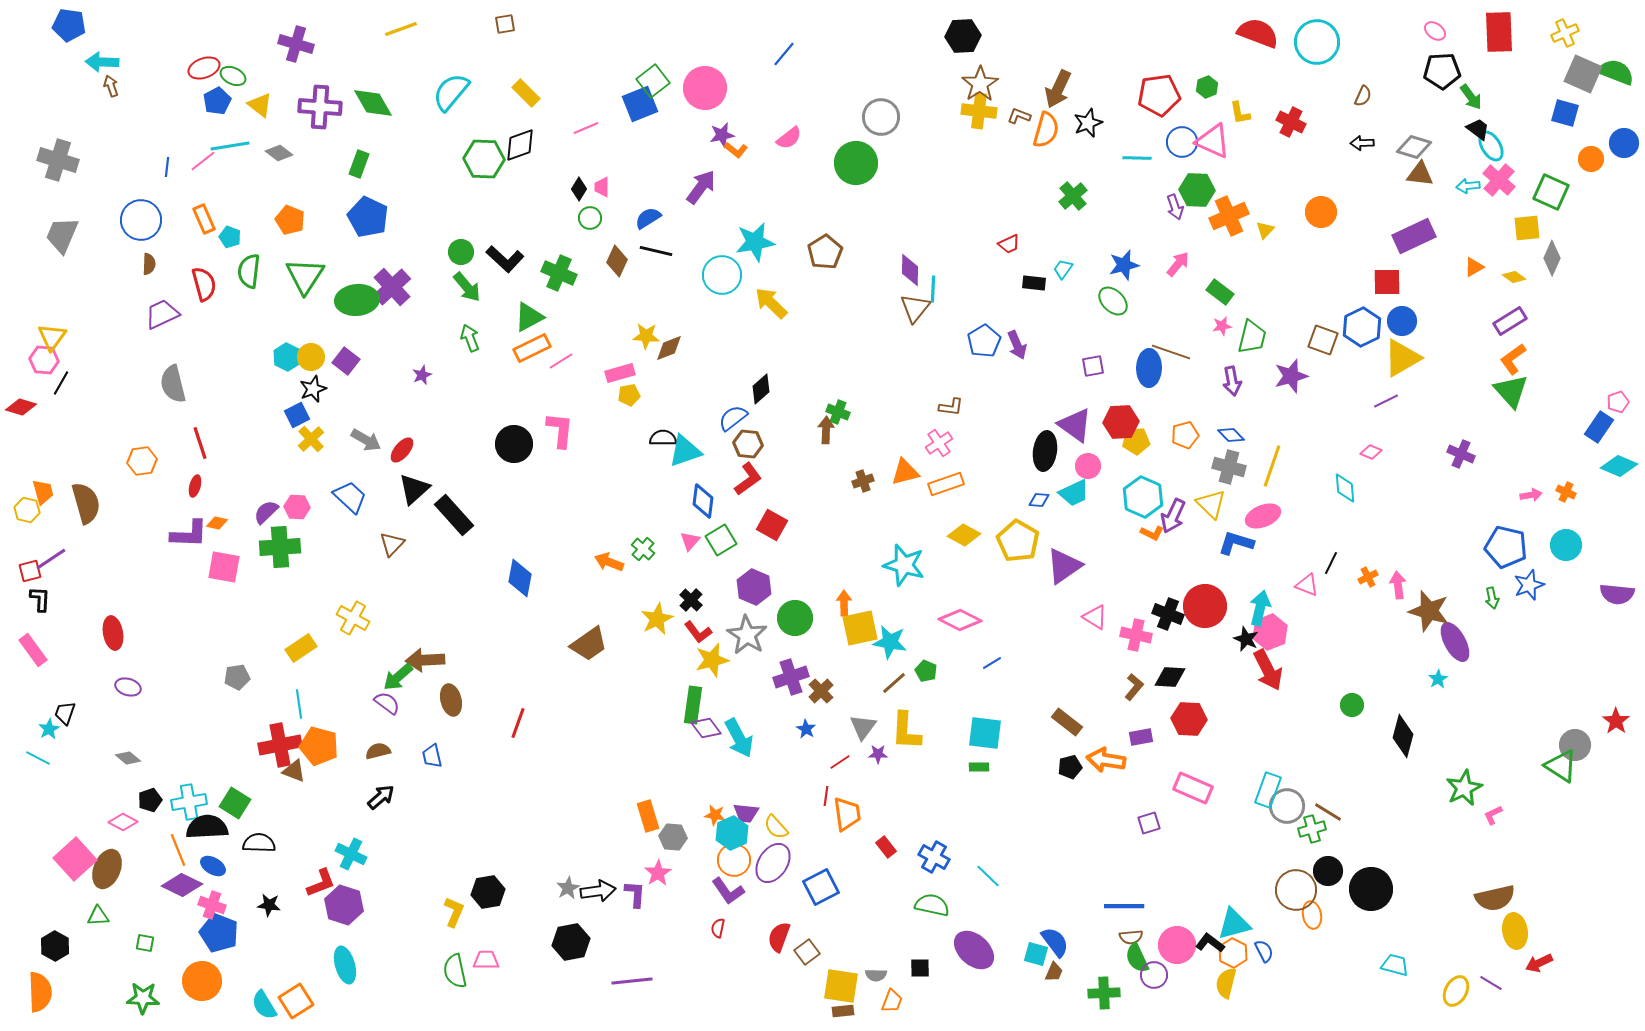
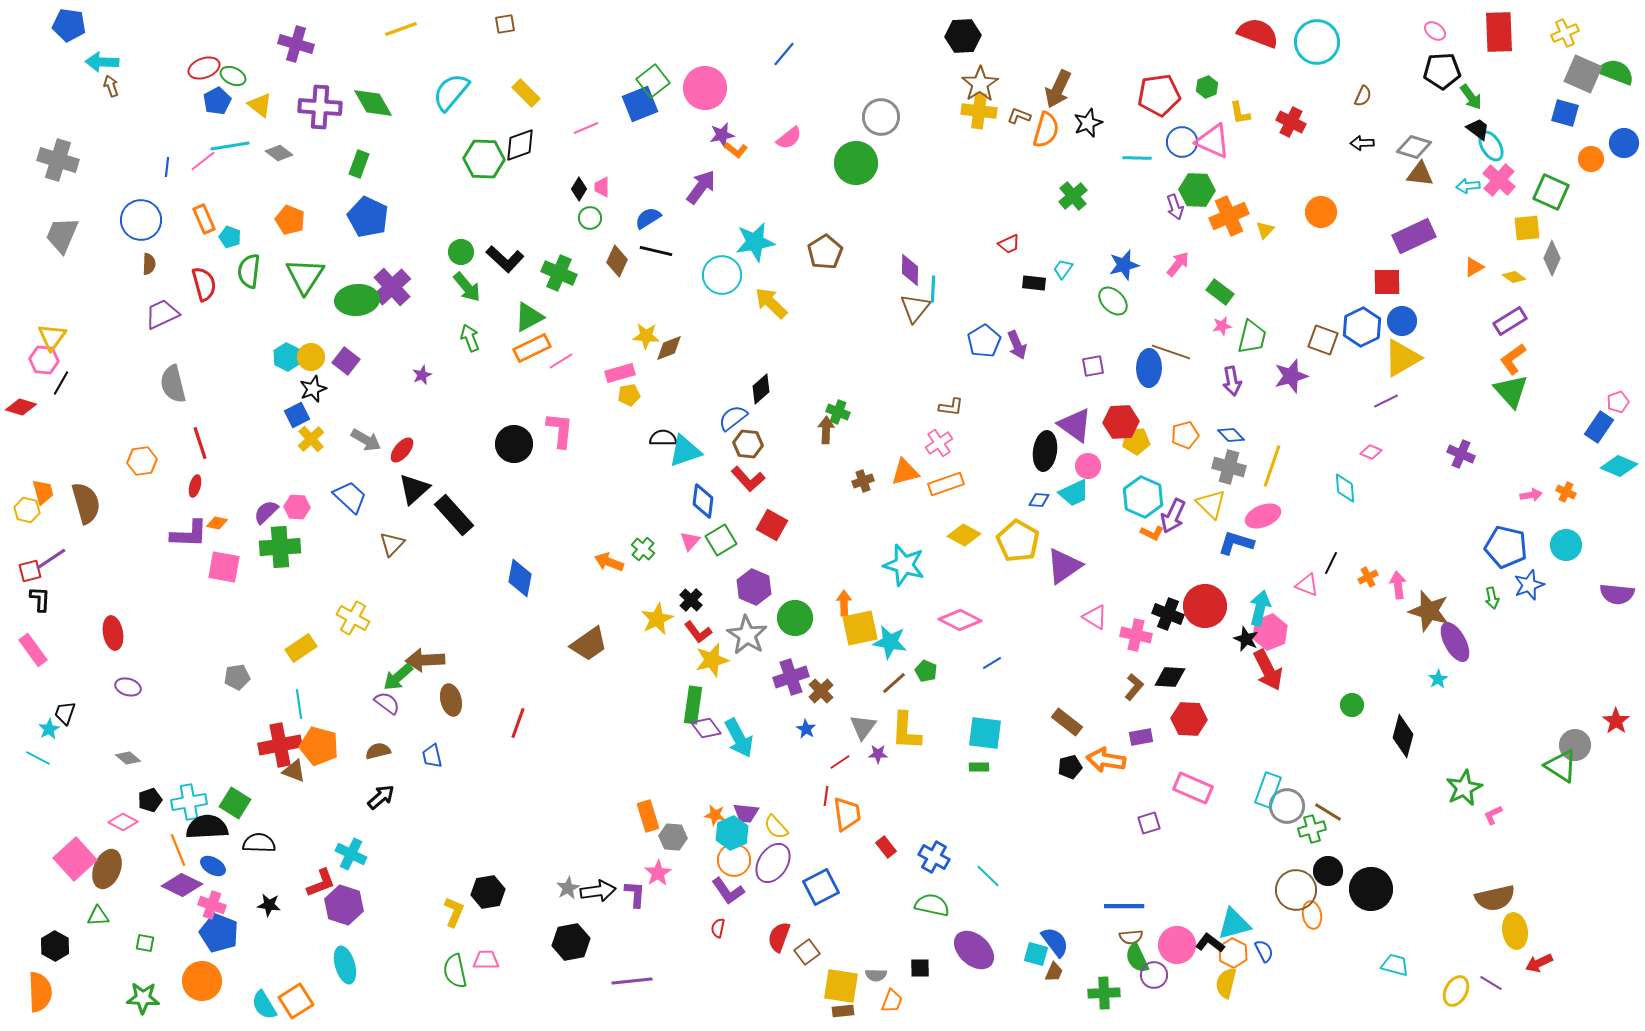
red L-shape at (748, 479): rotated 84 degrees clockwise
